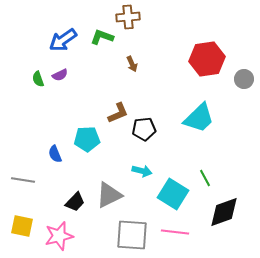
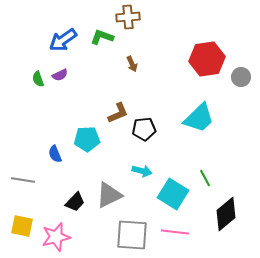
gray circle: moved 3 px left, 2 px up
black diamond: moved 2 px right, 2 px down; rotated 20 degrees counterclockwise
pink star: moved 3 px left, 1 px down
